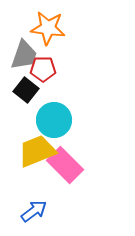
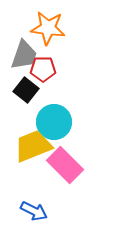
cyan circle: moved 2 px down
yellow trapezoid: moved 4 px left, 5 px up
blue arrow: rotated 64 degrees clockwise
